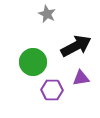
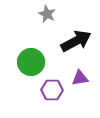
black arrow: moved 5 px up
green circle: moved 2 px left
purple triangle: moved 1 px left
